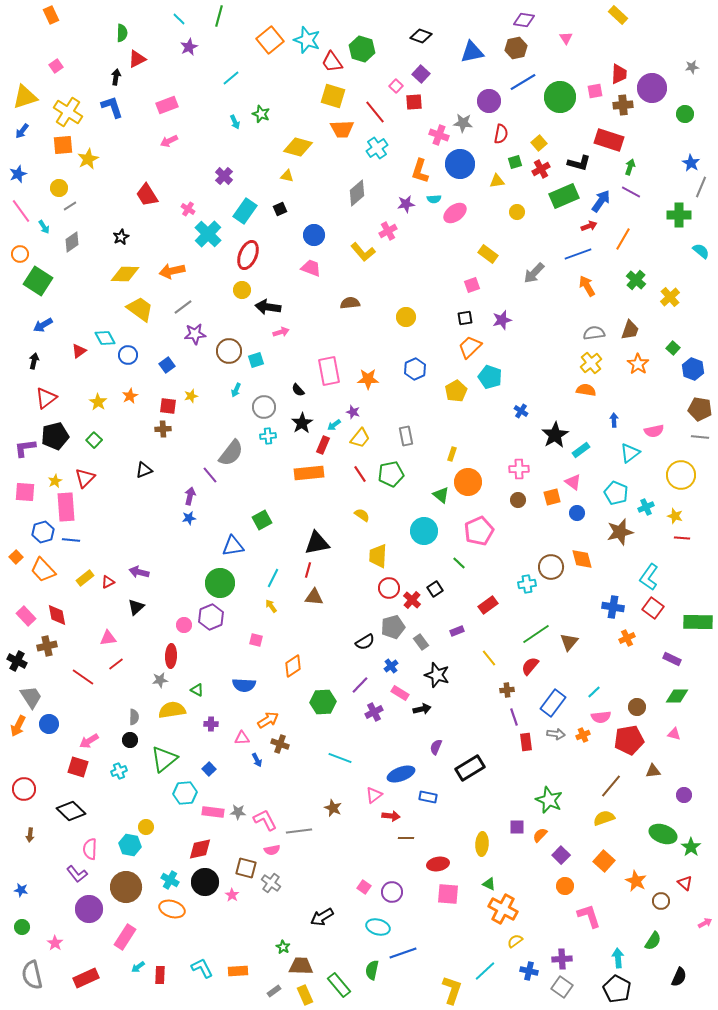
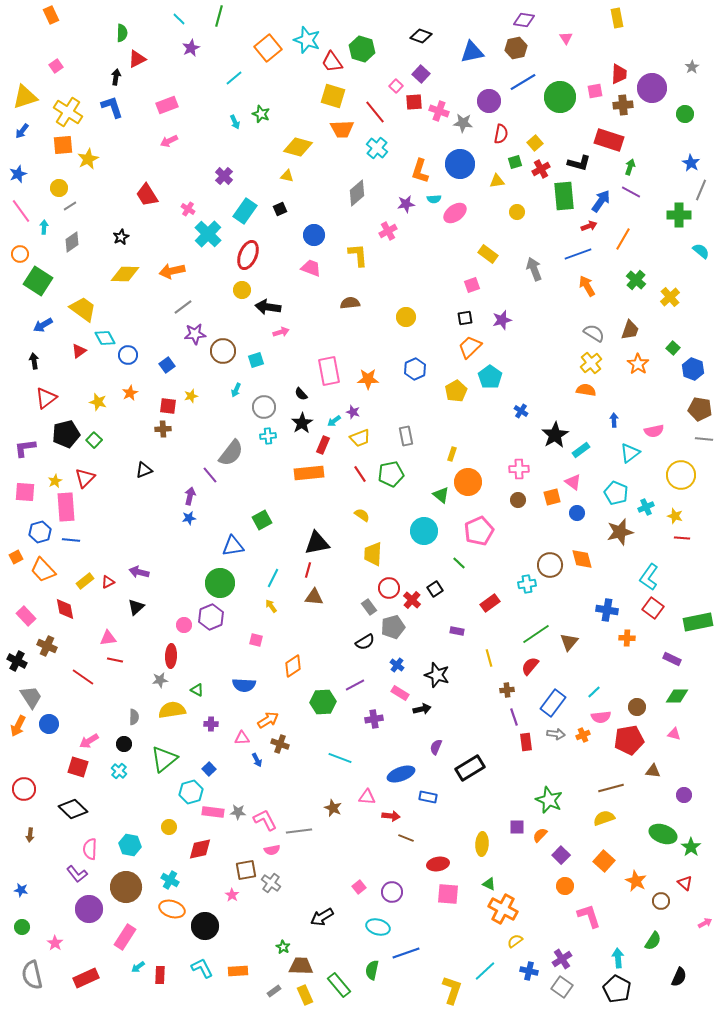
yellow rectangle at (618, 15): moved 1 px left, 3 px down; rotated 36 degrees clockwise
orange square at (270, 40): moved 2 px left, 8 px down
purple star at (189, 47): moved 2 px right, 1 px down
gray star at (692, 67): rotated 24 degrees counterclockwise
cyan line at (231, 78): moved 3 px right
pink cross at (439, 135): moved 24 px up
yellow square at (539, 143): moved 4 px left
cyan cross at (377, 148): rotated 15 degrees counterclockwise
gray line at (701, 187): moved 3 px down
green rectangle at (564, 196): rotated 72 degrees counterclockwise
cyan arrow at (44, 227): rotated 144 degrees counterclockwise
yellow L-shape at (363, 252): moved 5 px left, 3 px down; rotated 145 degrees counterclockwise
gray arrow at (534, 273): moved 4 px up; rotated 115 degrees clockwise
yellow trapezoid at (140, 309): moved 57 px left
gray semicircle at (594, 333): rotated 40 degrees clockwise
brown circle at (229, 351): moved 6 px left
black arrow at (34, 361): rotated 21 degrees counterclockwise
cyan pentagon at (490, 377): rotated 15 degrees clockwise
black semicircle at (298, 390): moved 3 px right, 4 px down
orange star at (130, 396): moved 3 px up
yellow star at (98, 402): rotated 18 degrees counterclockwise
cyan arrow at (334, 425): moved 4 px up
black pentagon at (55, 436): moved 11 px right, 2 px up
gray line at (700, 437): moved 4 px right, 2 px down
yellow trapezoid at (360, 438): rotated 30 degrees clockwise
blue hexagon at (43, 532): moved 3 px left
yellow trapezoid at (378, 556): moved 5 px left, 2 px up
orange square at (16, 557): rotated 16 degrees clockwise
brown circle at (551, 567): moved 1 px left, 2 px up
yellow rectangle at (85, 578): moved 3 px down
red rectangle at (488, 605): moved 2 px right, 2 px up
blue cross at (613, 607): moved 6 px left, 3 px down
red diamond at (57, 615): moved 8 px right, 6 px up
green rectangle at (698, 622): rotated 12 degrees counterclockwise
purple rectangle at (457, 631): rotated 32 degrees clockwise
orange cross at (627, 638): rotated 28 degrees clockwise
gray rectangle at (421, 642): moved 52 px left, 35 px up
brown cross at (47, 646): rotated 36 degrees clockwise
yellow line at (489, 658): rotated 24 degrees clockwise
red line at (116, 664): moved 1 px left, 4 px up; rotated 49 degrees clockwise
blue cross at (391, 666): moved 6 px right, 1 px up; rotated 16 degrees counterclockwise
purple line at (360, 685): moved 5 px left; rotated 18 degrees clockwise
purple cross at (374, 712): moved 7 px down; rotated 18 degrees clockwise
black circle at (130, 740): moved 6 px left, 4 px down
cyan cross at (119, 771): rotated 28 degrees counterclockwise
brown triangle at (653, 771): rotated 14 degrees clockwise
brown line at (611, 786): moved 2 px down; rotated 35 degrees clockwise
cyan hexagon at (185, 793): moved 6 px right, 1 px up; rotated 10 degrees counterclockwise
pink triangle at (374, 795): moved 7 px left, 2 px down; rotated 42 degrees clockwise
black diamond at (71, 811): moved 2 px right, 2 px up
yellow circle at (146, 827): moved 23 px right
brown line at (406, 838): rotated 21 degrees clockwise
brown square at (246, 868): moved 2 px down; rotated 25 degrees counterclockwise
black circle at (205, 882): moved 44 px down
pink square at (364, 887): moved 5 px left; rotated 16 degrees clockwise
blue line at (403, 953): moved 3 px right
purple cross at (562, 959): rotated 30 degrees counterclockwise
